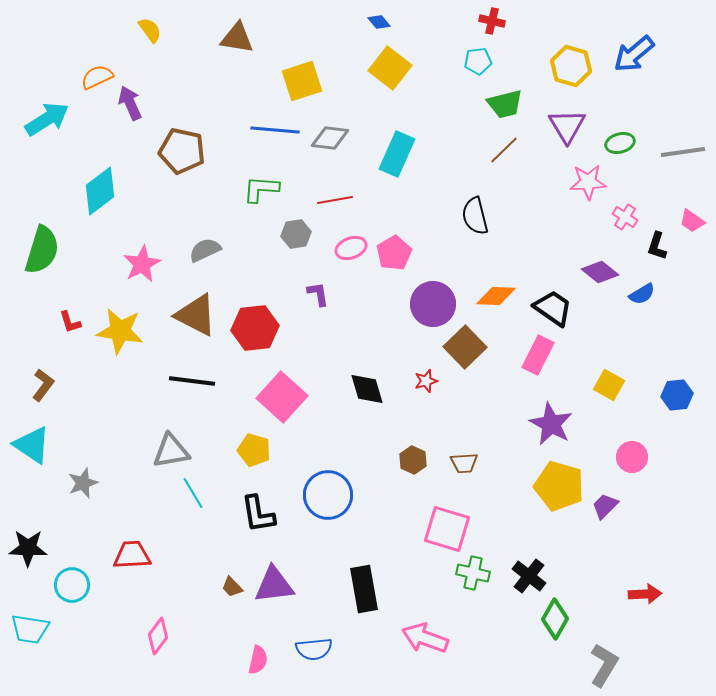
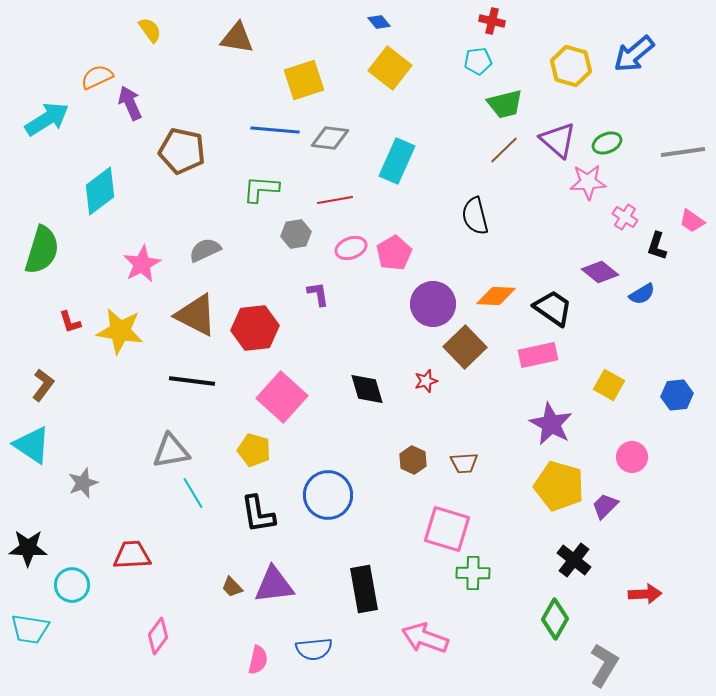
yellow square at (302, 81): moved 2 px right, 1 px up
purple triangle at (567, 126): moved 9 px left, 14 px down; rotated 18 degrees counterclockwise
green ellipse at (620, 143): moved 13 px left; rotated 8 degrees counterclockwise
cyan rectangle at (397, 154): moved 7 px down
pink rectangle at (538, 355): rotated 51 degrees clockwise
green cross at (473, 573): rotated 12 degrees counterclockwise
black cross at (529, 576): moved 45 px right, 16 px up
